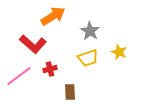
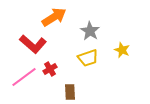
orange arrow: moved 1 px right, 1 px down
yellow star: moved 3 px right, 2 px up
red cross: rotated 16 degrees counterclockwise
pink line: moved 5 px right, 1 px down
